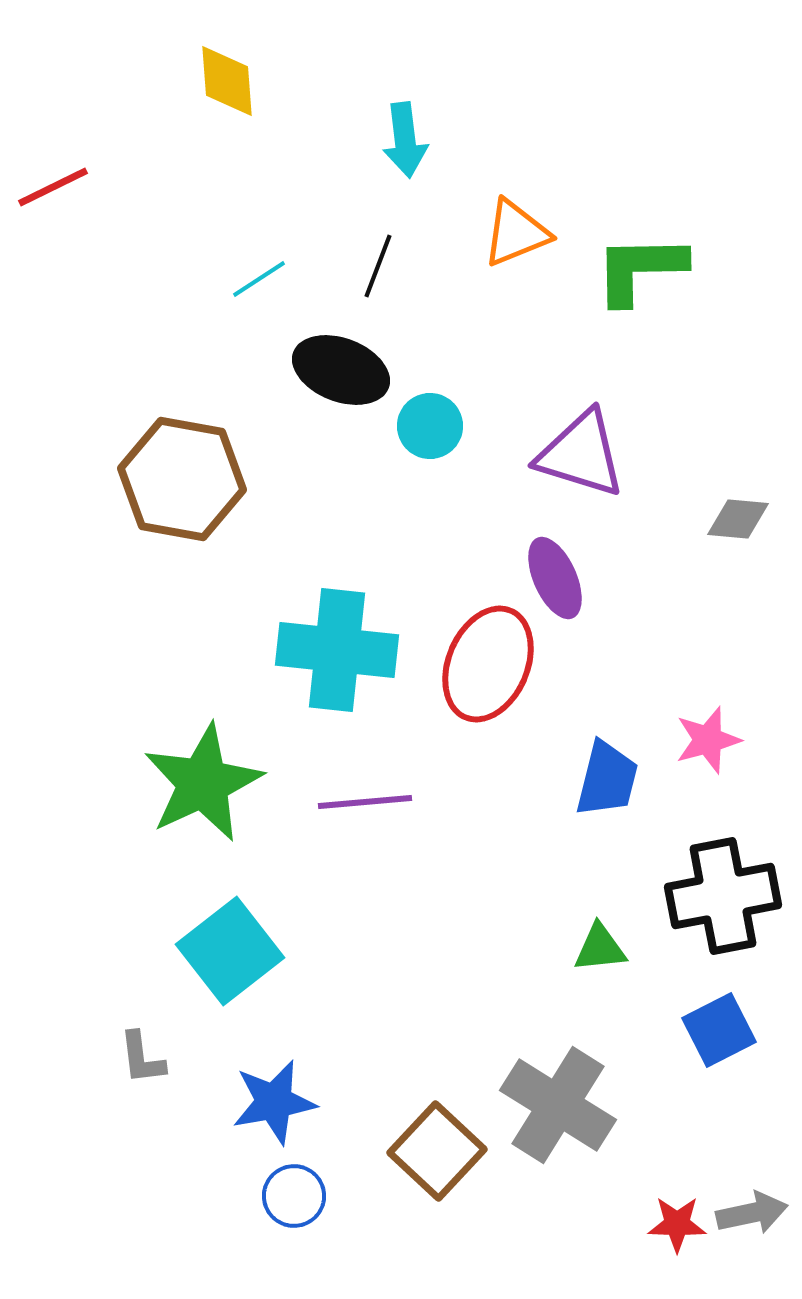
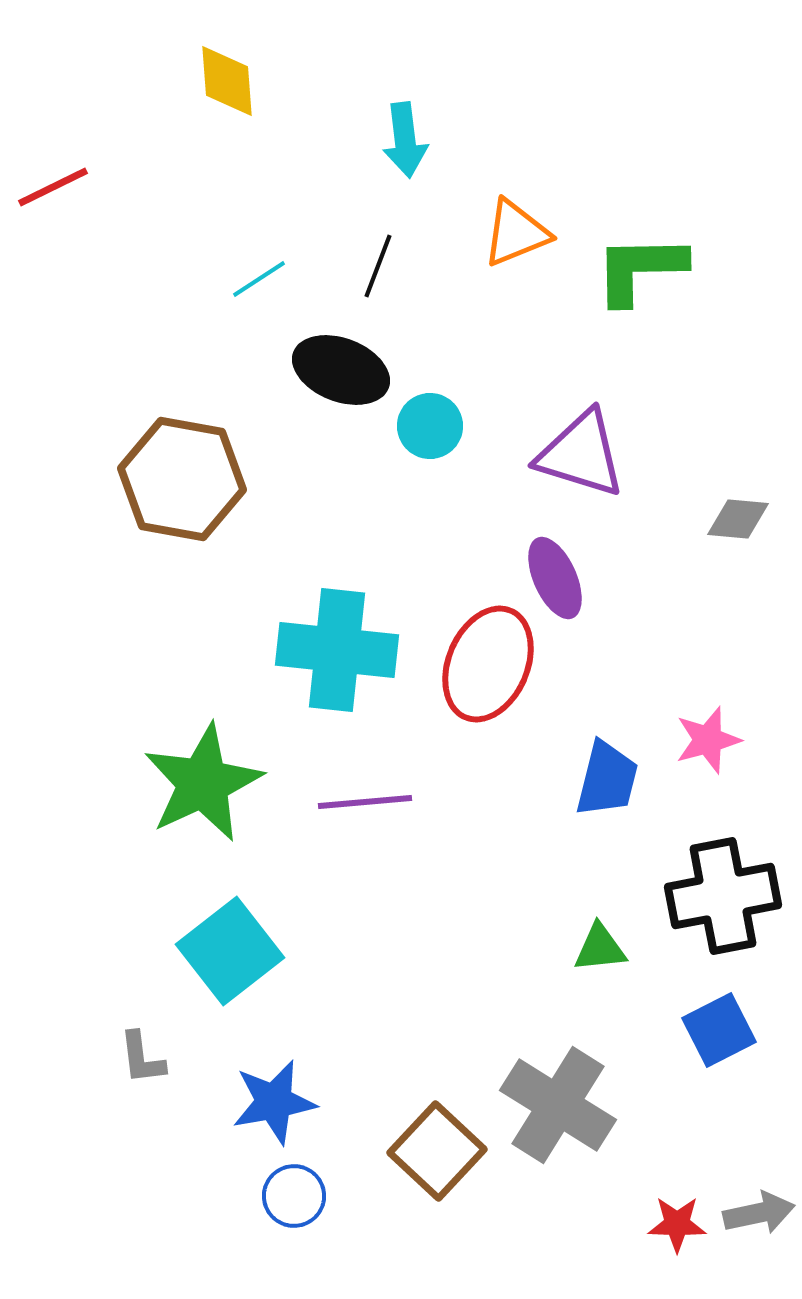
gray arrow: moved 7 px right
